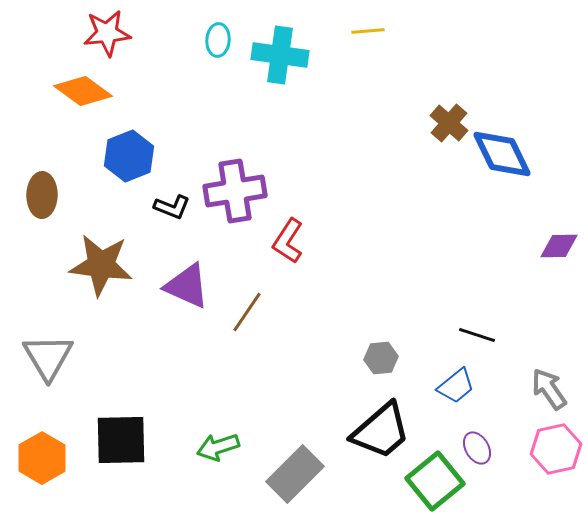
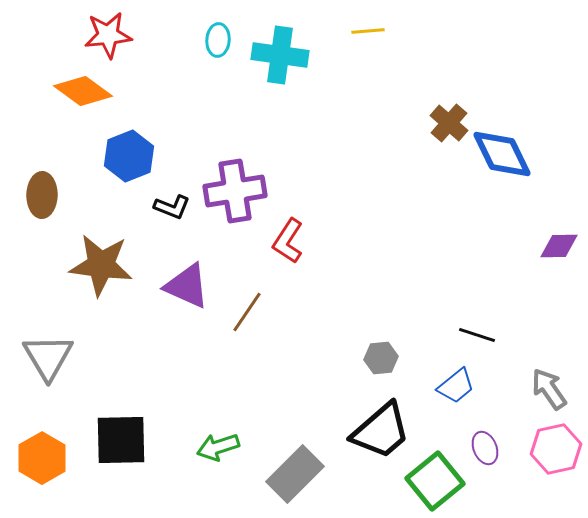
red star: moved 1 px right, 2 px down
purple ellipse: moved 8 px right; rotated 8 degrees clockwise
